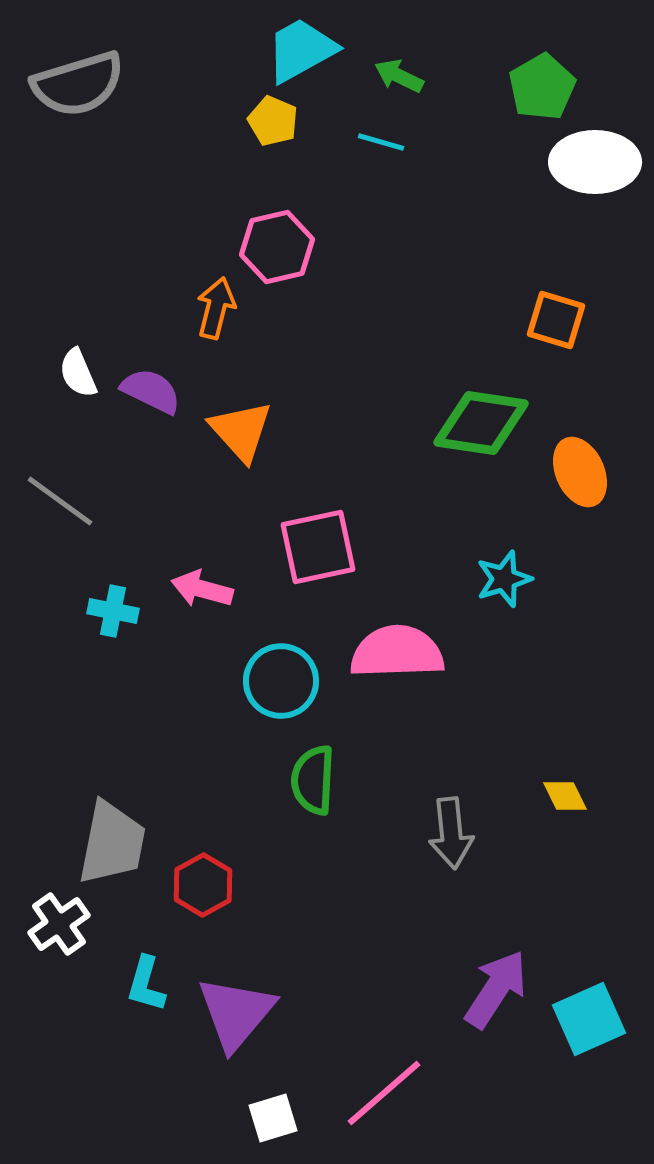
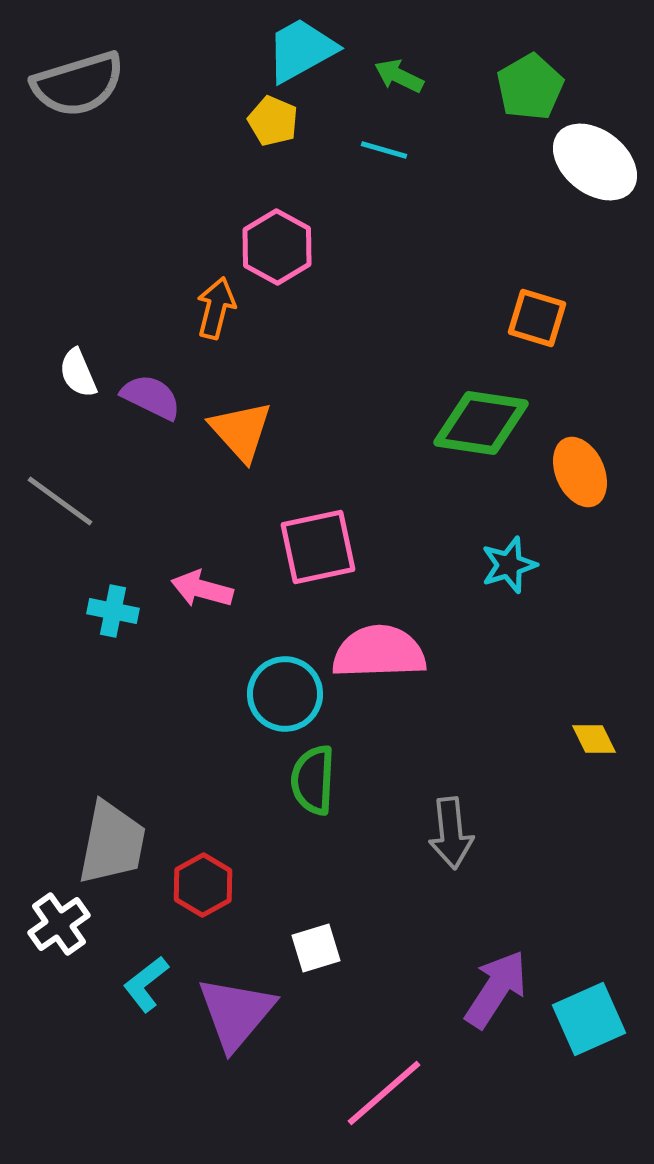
green pentagon: moved 12 px left
cyan line: moved 3 px right, 8 px down
white ellipse: rotated 38 degrees clockwise
pink hexagon: rotated 18 degrees counterclockwise
orange square: moved 19 px left, 2 px up
purple semicircle: moved 6 px down
cyan star: moved 5 px right, 14 px up
pink semicircle: moved 18 px left
cyan circle: moved 4 px right, 13 px down
yellow diamond: moved 29 px right, 57 px up
cyan L-shape: rotated 36 degrees clockwise
white square: moved 43 px right, 170 px up
